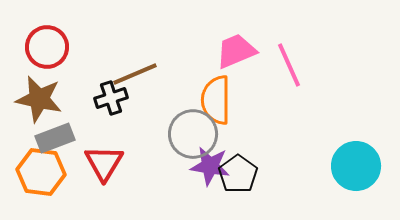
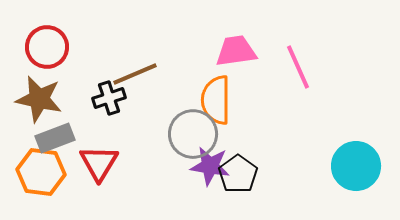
pink trapezoid: rotated 15 degrees clockwise
pink line: moved 9 px right, 2 px down
black cross: moved 2 px left
red triangle: moved 5 px left
